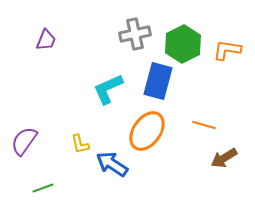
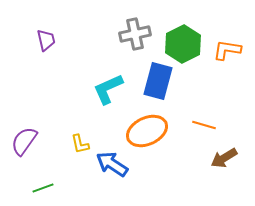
purple trapezoid: rotated 35 degrees counterclockwise
orange ellipse: rotated 30 degrees clockwise
